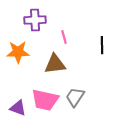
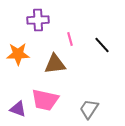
purple cross: moved 3 px right
pink line: moved 6 px right, 2 px down
black line: rotated 42 degrees counterclockwise
orange star: moved 2 px down
gray trapezoid: moved 14 px right, 12 px down
purple triangle: moved 1 px down
